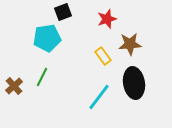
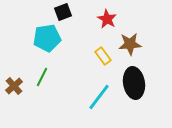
red star: rotated 24 degrees counterclockwise
